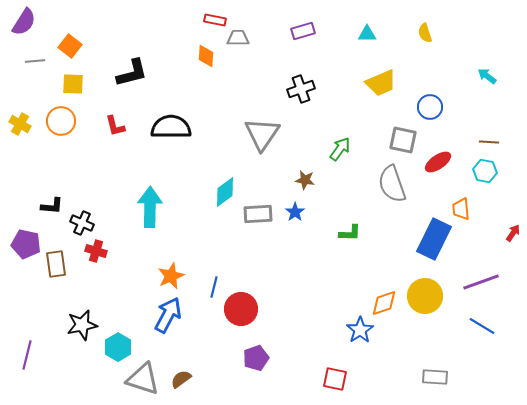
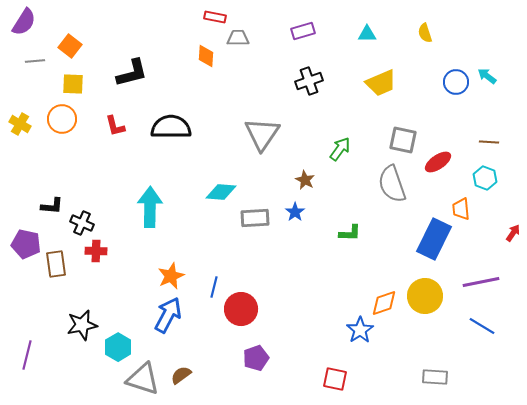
red rectangle at (215, 20): moved 3 px up
black cross at (301, 89): moved 8 px right, 8 px up
blue circle at (430, 107): moved 26 px right, 25 px up
orange circle at (61, 121): moved 1 px right, 2 px up
cyan hexagon at (485, 171): moved 7 px down; rotated 10 degrees clockwise
brown star at (305, 180): rotated 18 degrees clockwise
cyan diamond at (225, 192): moved 4 px left; rotated 40 degrees clockwise
gray rectangle at (258, 214): moved 3 px left, 4 px down
red cross at (96, 251): rotated 15 degrees counterclockwise
purple line at (481, 282): rotated 9 degrees clockwise
brown semicircle at (181, 379): moved 4 px up
